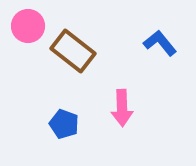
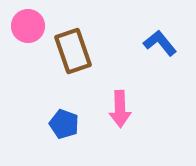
brown rectangle: rotated 33 degrees clockwise
pink arrow: moved 2 px left, 1 px down
